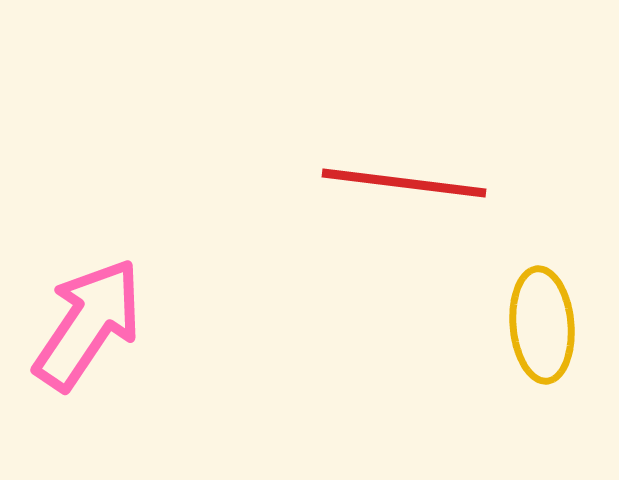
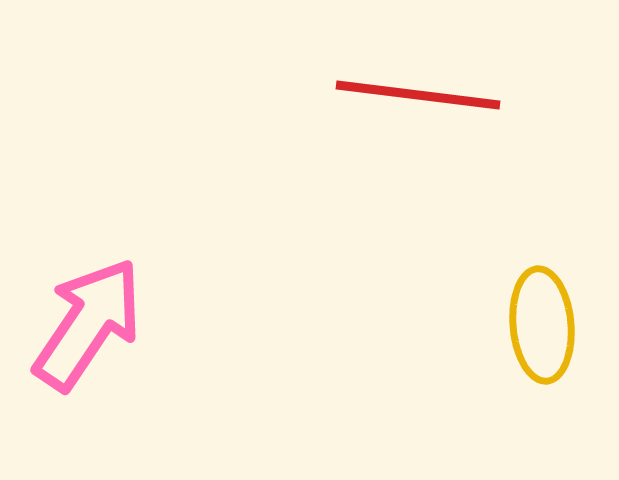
red line: moved 14 px right, 88 px up
